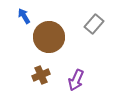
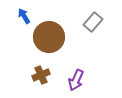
gray rectangle: moved 1 px left, 2 px up
